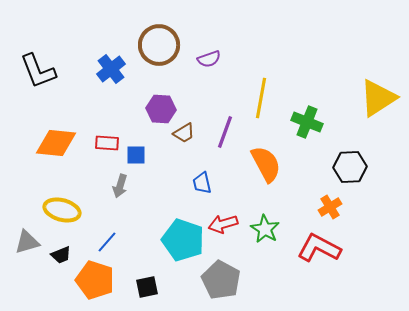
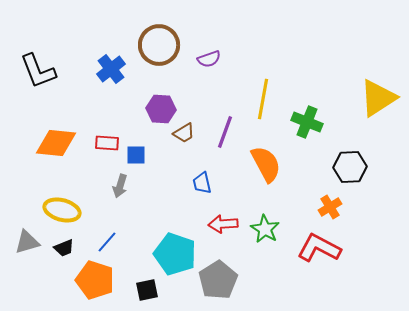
yellow line: moved 2 px right, 1 px down
red arrow: rotated 12 degrees clockwise
cyan pentagon: moved 8 px left, 14 px down
black trapezoid: moved 3 px right, 7 px up
gray pentagon: moved 3 px left; rotated 12 degrees clockwise
black square: moved 3 px down
